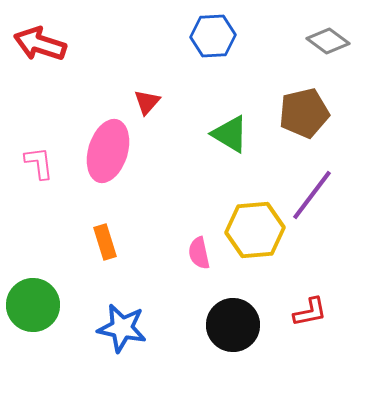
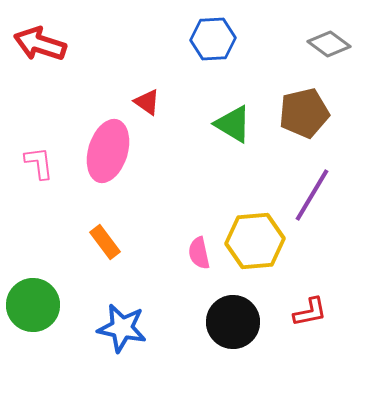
blue hexagon: moved 3 px down
gray diamond: moved 1 px right, 3 px down
red triangle: rotated 36 degrees counterclockwise
green triangle: moved 3 px right, 10 px up
purple line: rotated 6 degrees counterclockwise
yellow hexagon: moved 11 px down
orange rectangle: rotated 20 degrees counterclockwise
black circle: moved 3 px up
